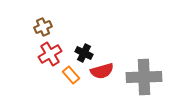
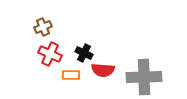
red cross: rotated 35 degrees counterclockwise
red semicircle: moved 1 px right, 1 px up; rotated 20 degrees clockwise
orange rectangle: rotated 48 degrees counterclockwise
